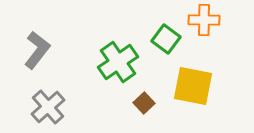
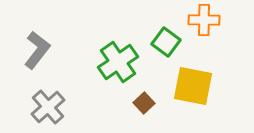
green square: moved 3 px down
